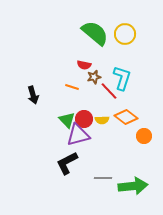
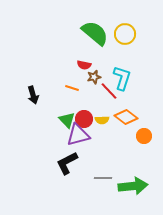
orange line: moved 1 px down
